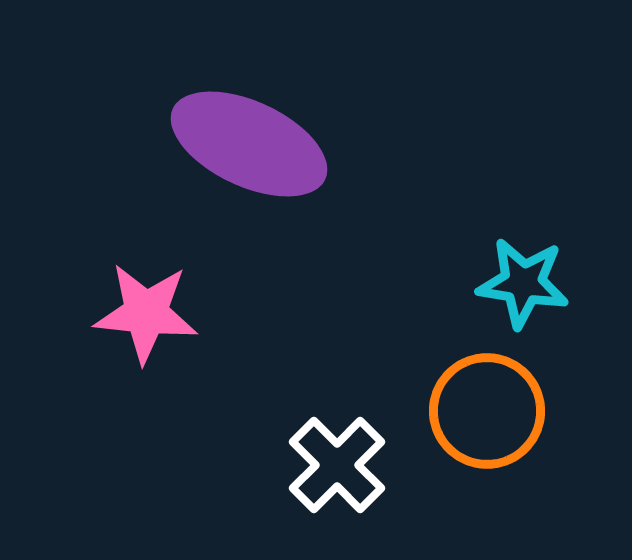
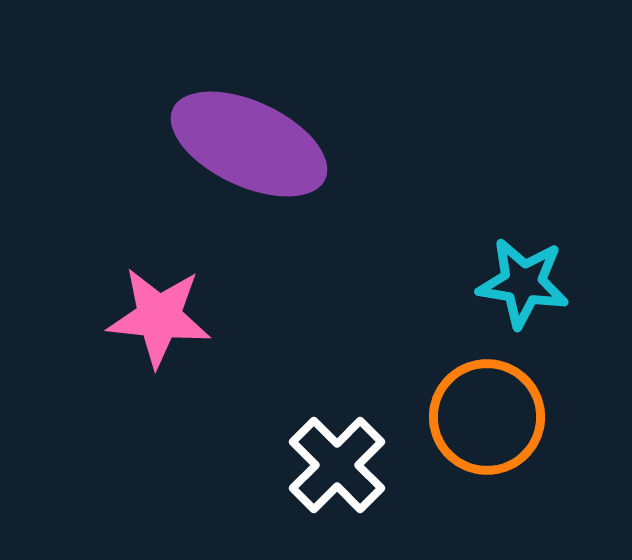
pink star: moved 13 px right, 4 px down
orange circle: moved 6 px down
